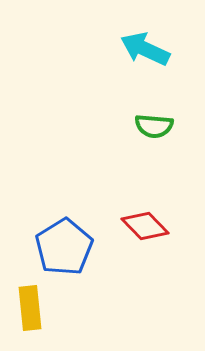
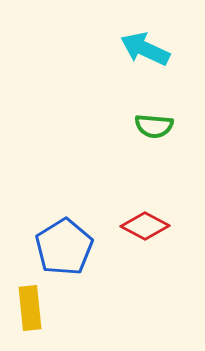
red diamond: rotated 18 degrees counterclockwise
